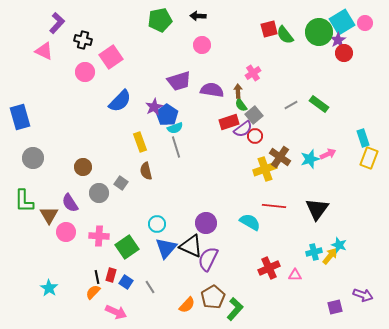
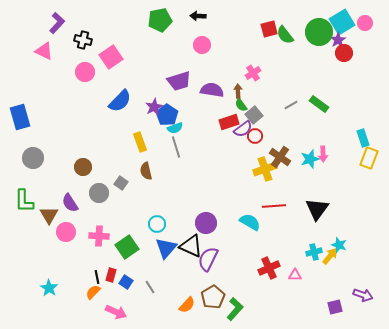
pink arrow at (328, 154): moved 5 px left; rotated 112 degrees clockwise
red line at (274, 206): rotated 10 degrees counterclockwise
